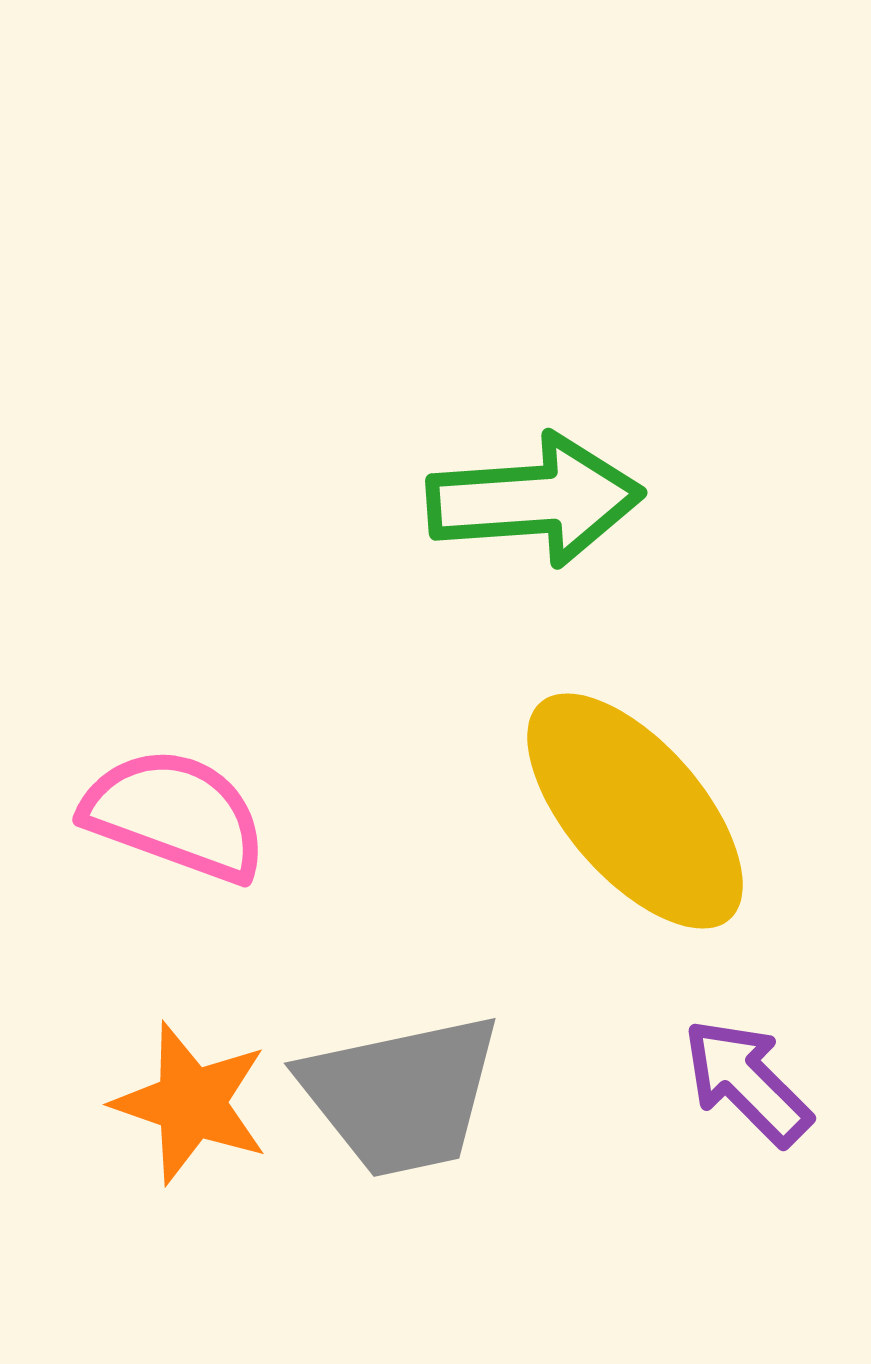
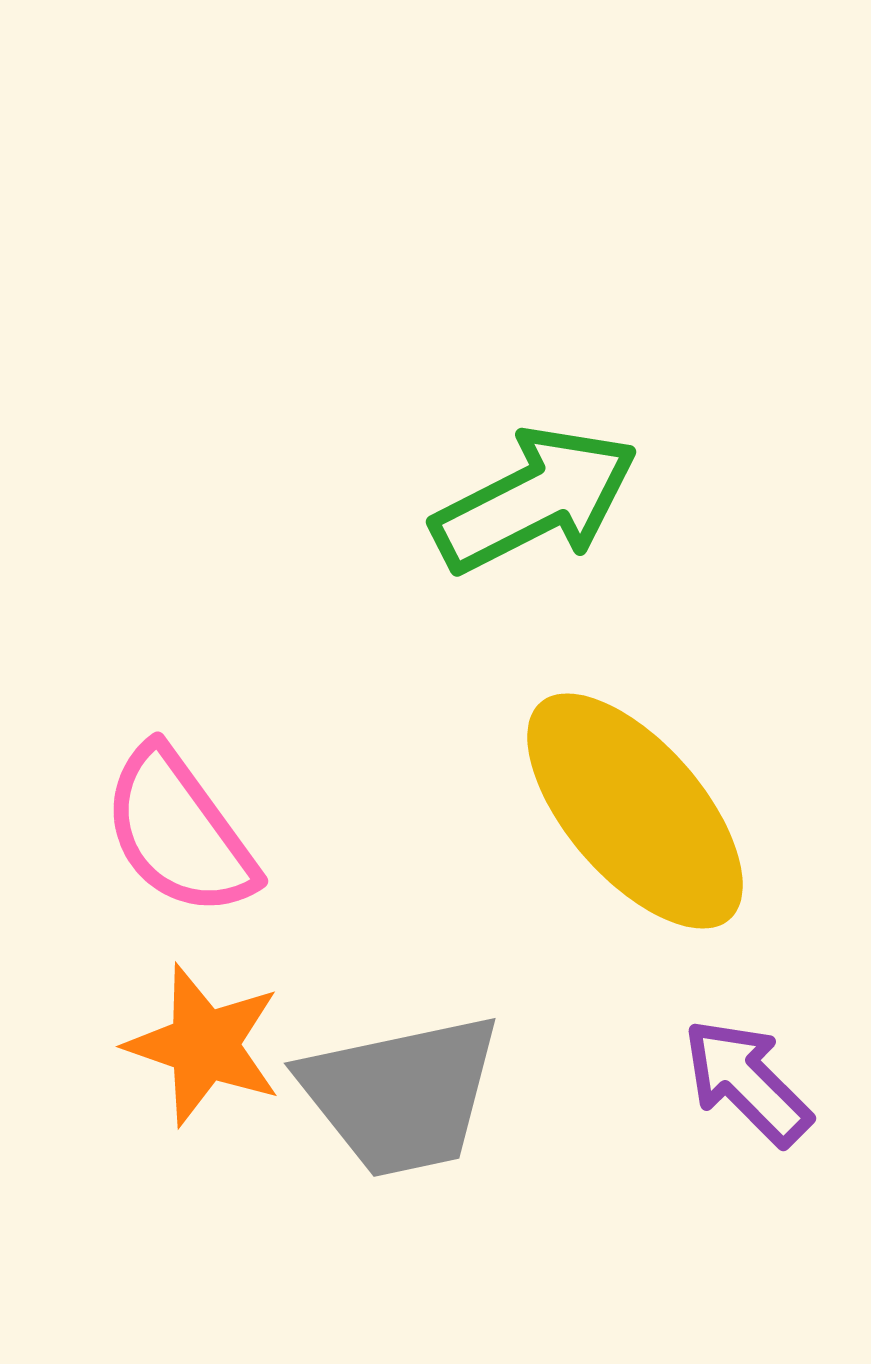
green arrow: rotated 23 degrees counterclockwise
pink semicircle: moved 4 px right, 17 px down; rotated 146 degrees counterclockwise
orange star: moved 13 px right, 58 px up
